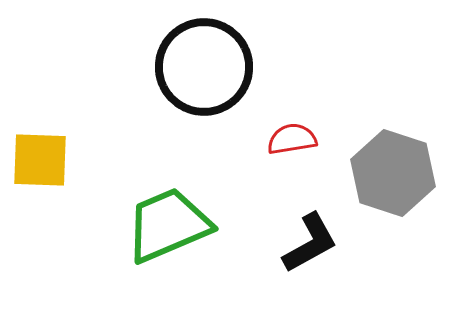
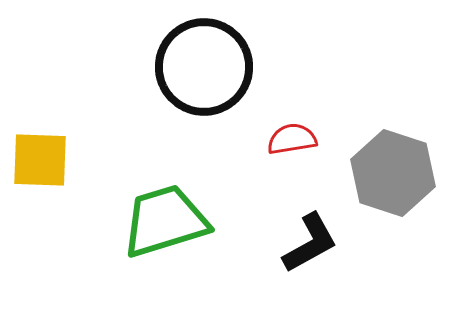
green trapezoid: moved 3 px left, 4 px up; rotated 6 degrees clockwise
